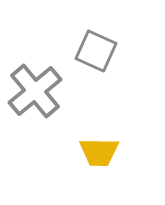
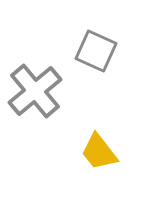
yellow trapezoid: rotated 51 degrees clockwise
